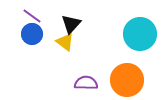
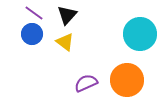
purple line: moved 2 px right, 3 px up
black triangle: moved 4 px left, 9 px up
purple semicircle: rotated 25 degrees counterclockwise
